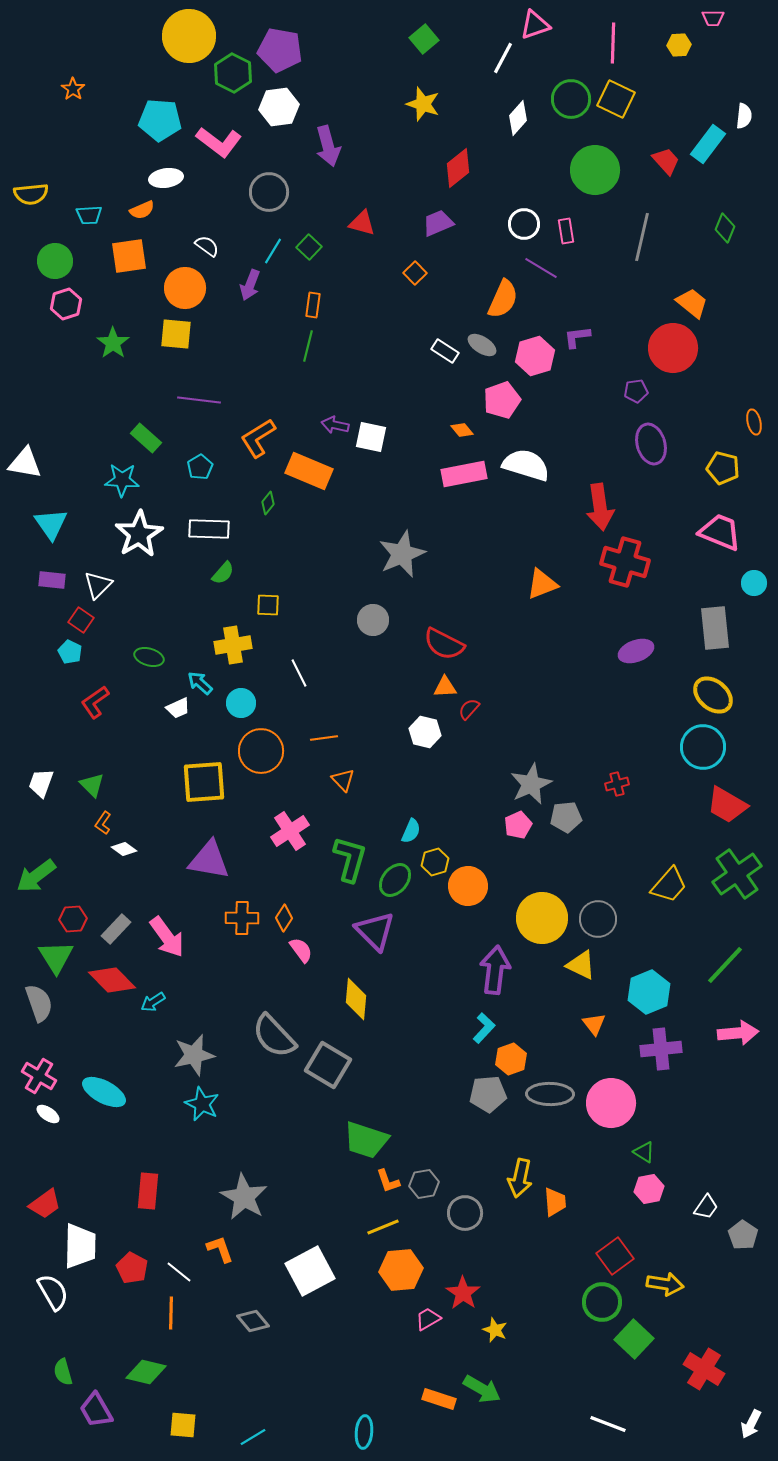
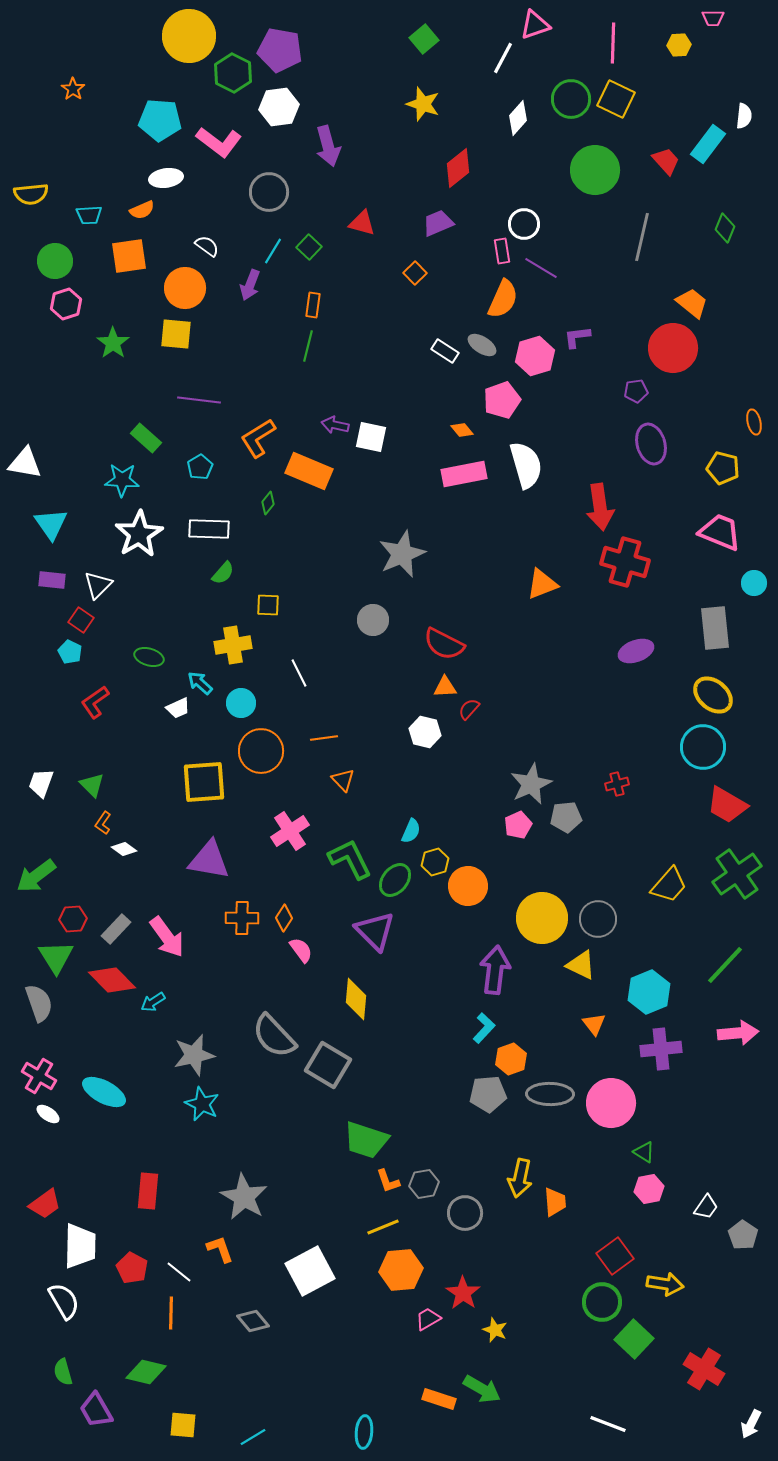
pink rectangle at (566, 231): moved 64 px left, 20 px down
white semicircle at (526, 465): rotated 57 degrees clockwise
green L-shape at (350, 859): rotated 42 degrees counterclockwise
white semicircle at (53, 1292): moved 11 px right, 9 px down
